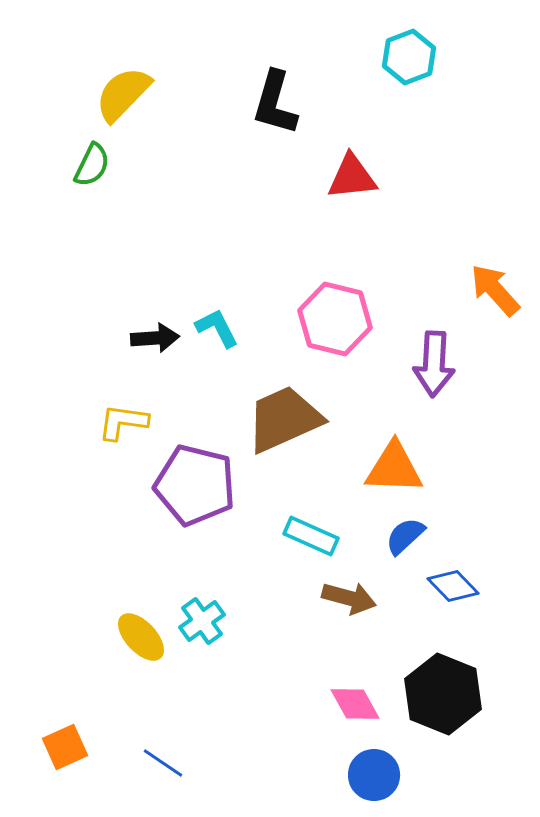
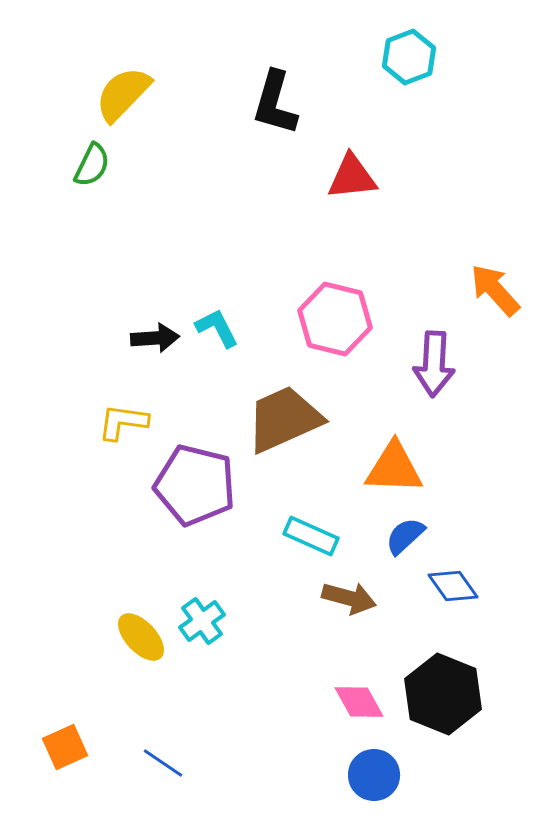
blue diamond: rotated 9 degrees clockwise
pink diamond: moved 4 px right, 2 px up
